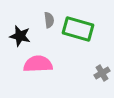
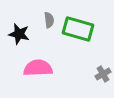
black star: moved 1 px left, 2 px up
pink semicircle: moved 4 px down
gray cross: moved 1 px right, 1 px down
